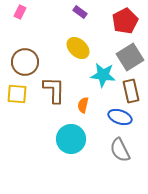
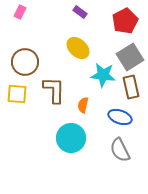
brown rectangle: moved 4 px up
cyan circle: moved 1 px up
